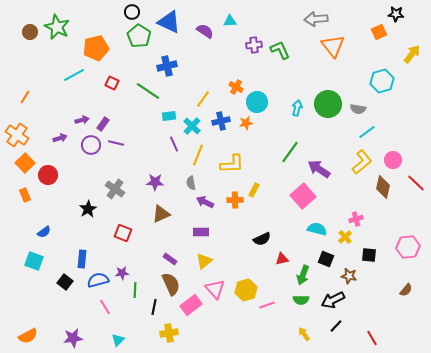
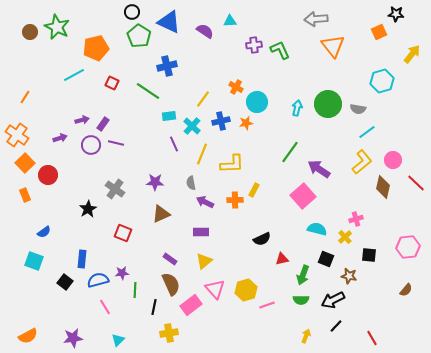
yellow line at (198, 155): moved 4 px right, 1 px up
yellow arrow at (304, 334): moved 2 px right, 2 px down; rotated 56 degrees clockwise
